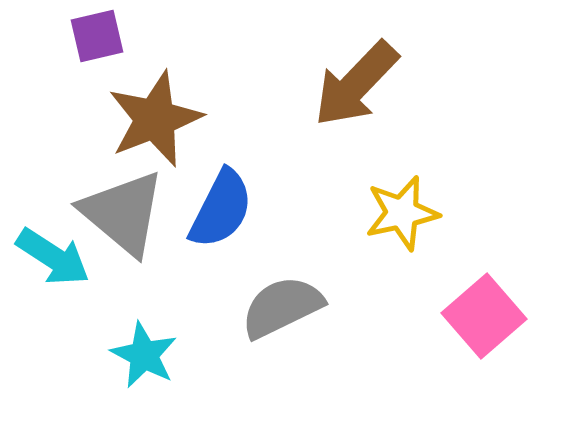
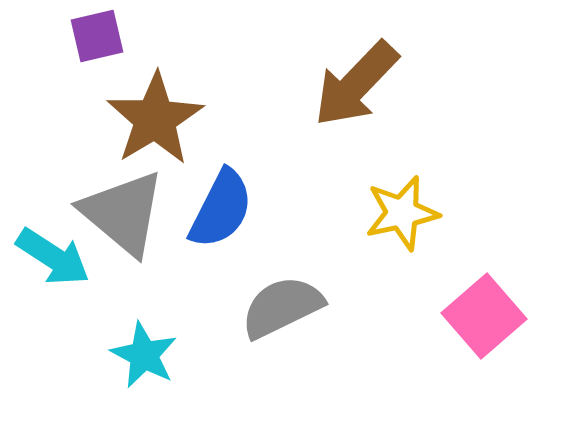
brown star: rotated 10 degrees counterclockwise
